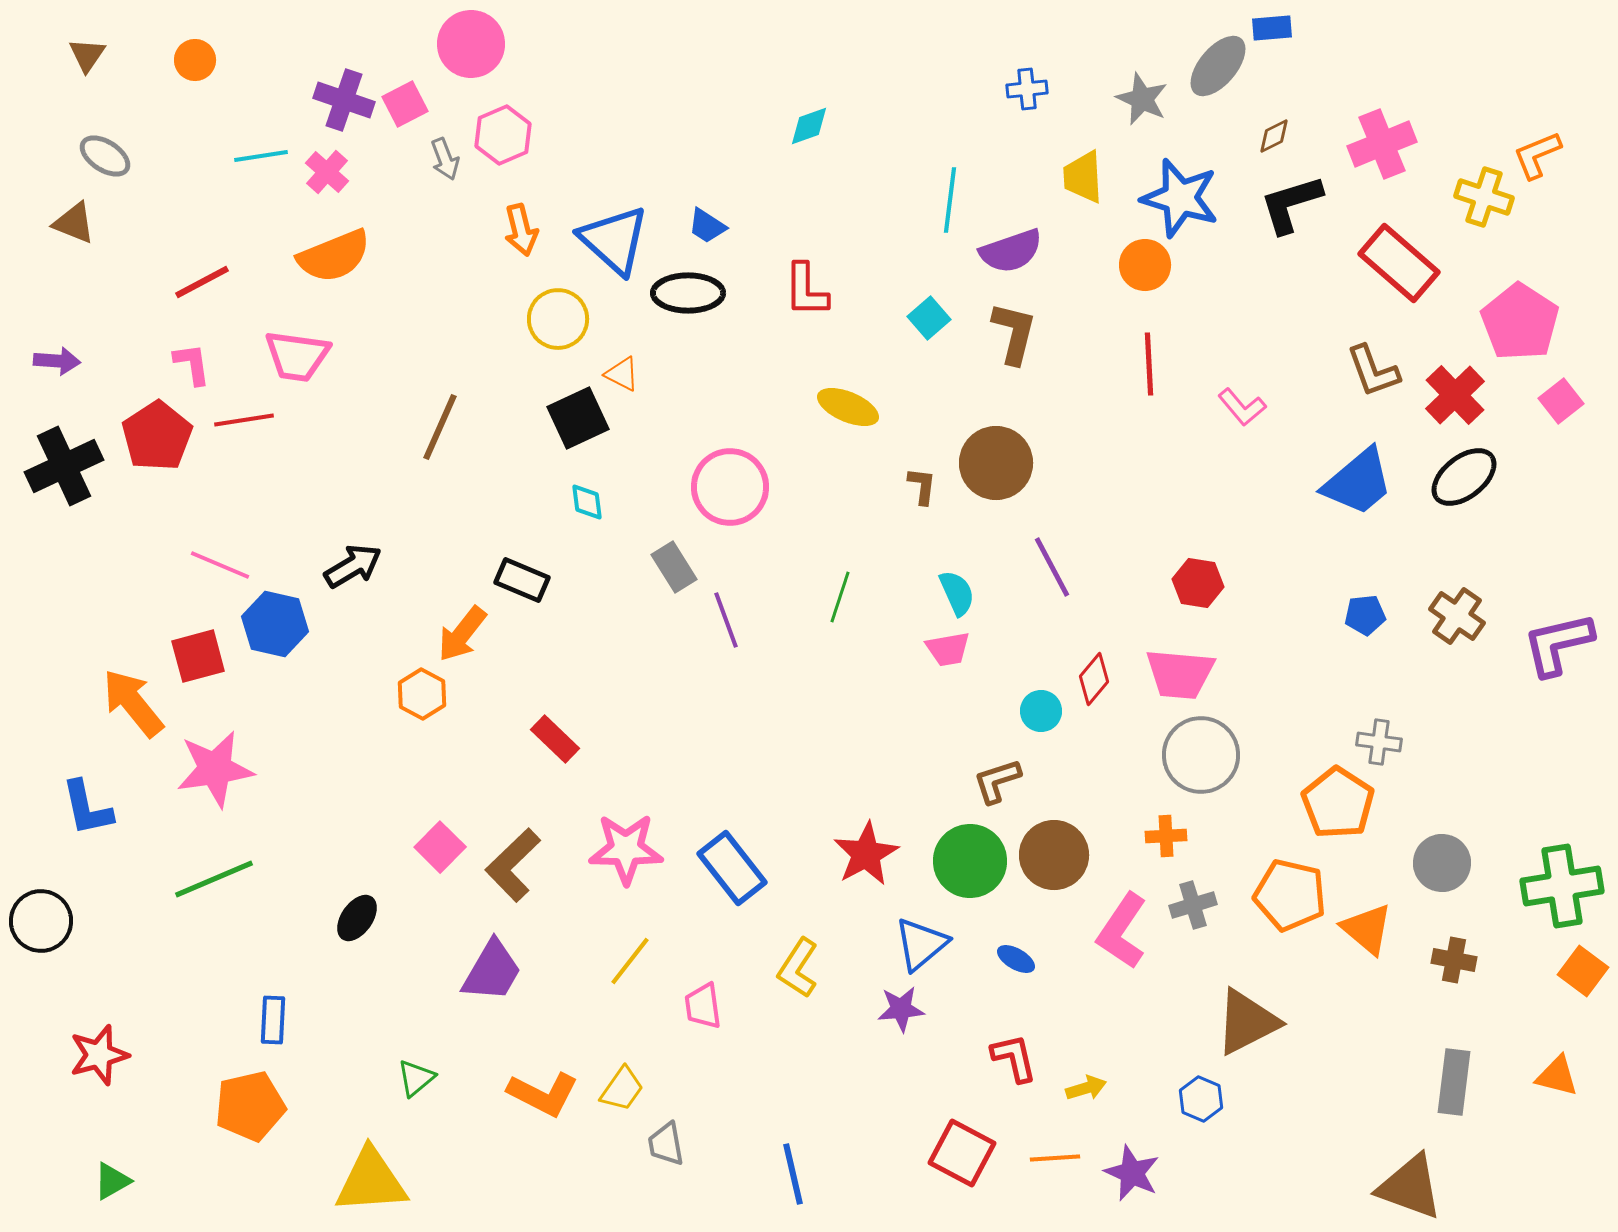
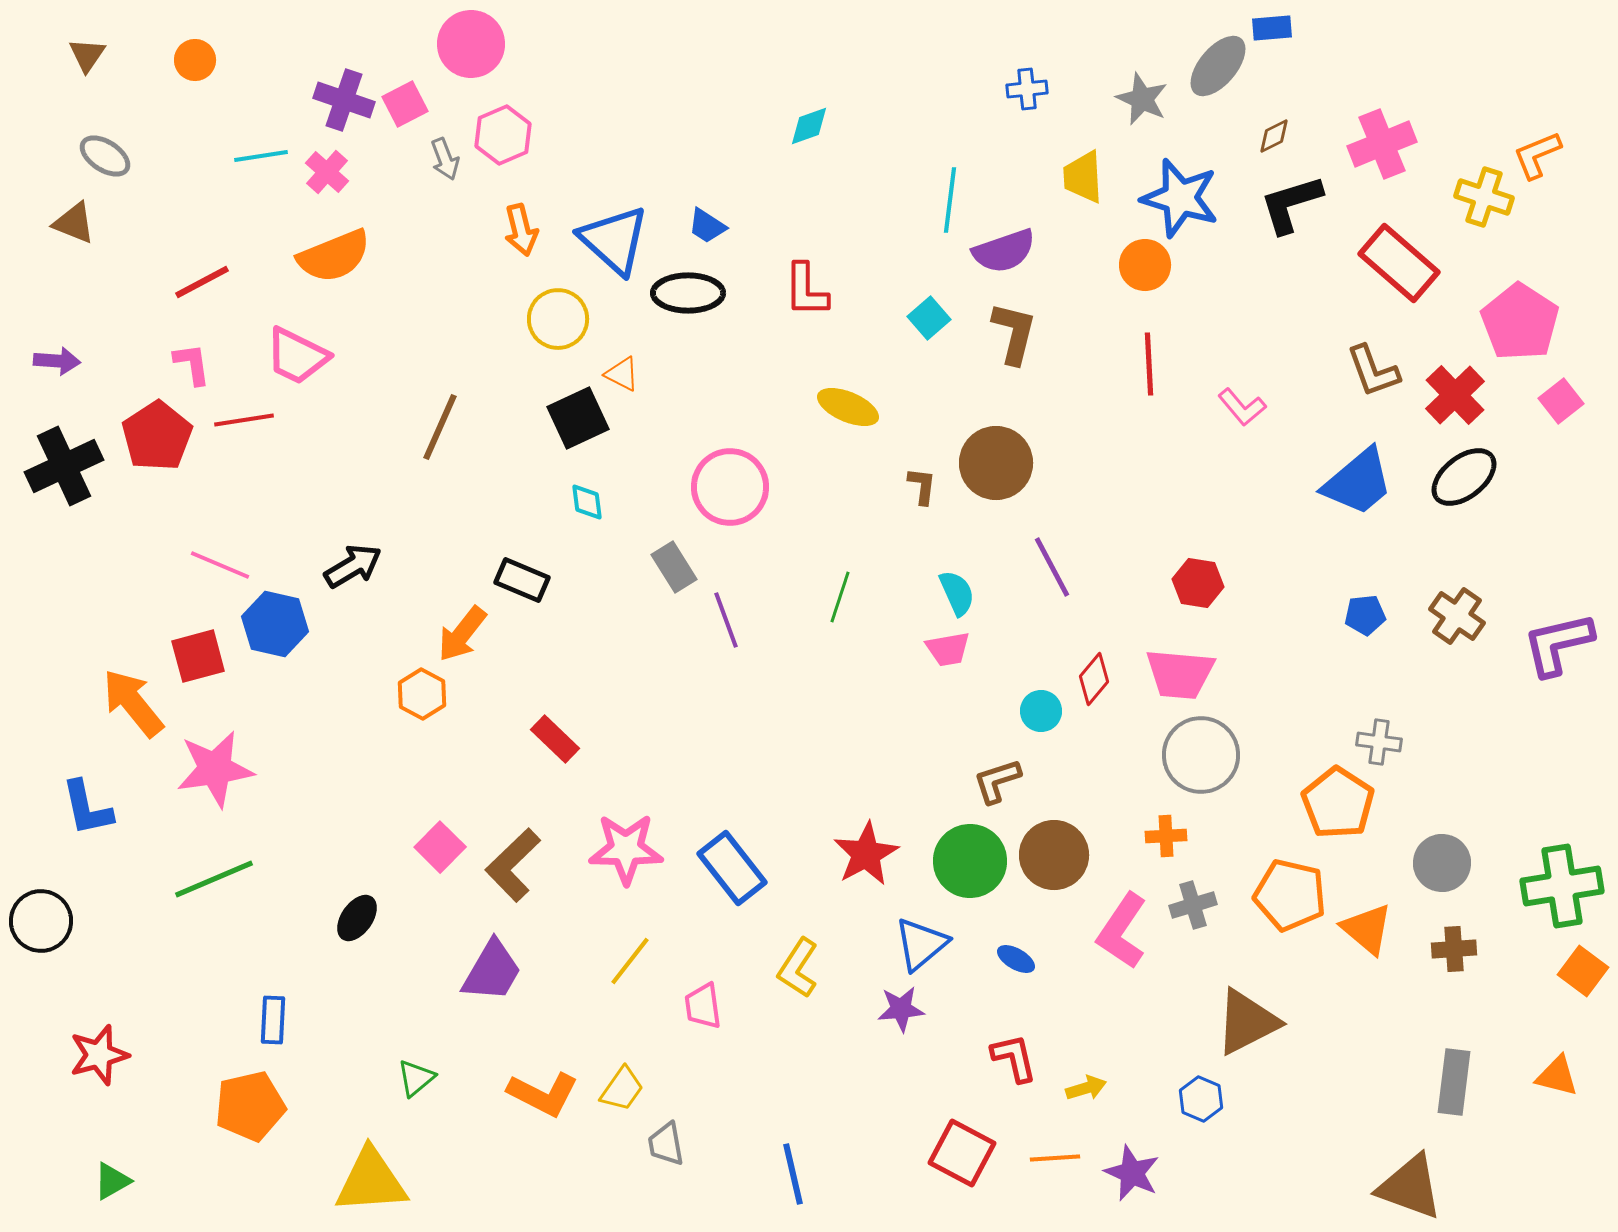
purple semicircle at (1011, 251): moved 7 px left
pink trapezoid at (297, 356): rotated 18 degrees clockwise
brown cross at (1454, 960): moved 11 px up; rotated 15 degrees counterclockwise
